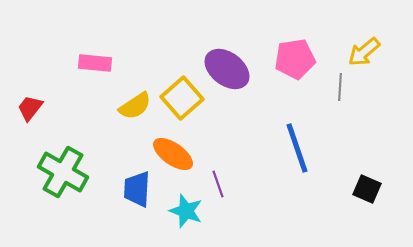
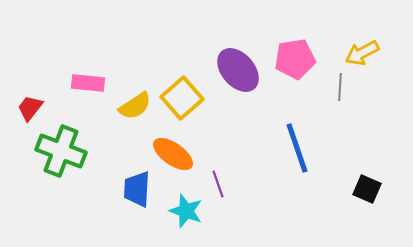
yellow arrow: moved 2 px left, 1 px down; rotated 12 degrees clockwise
pink rectangle: moved 7 px left, 20 px down
purple ellipse: moved 11 px right, 1 px down; rotated 12 degrees clockwise
green cross: moved 2 px left, 21 px up; rotated 9 degrees counterclockwise
